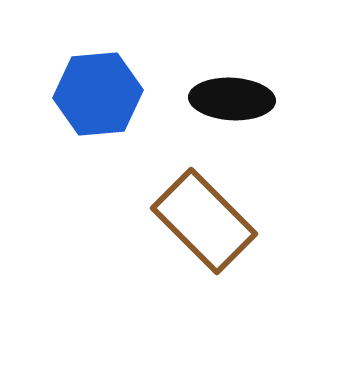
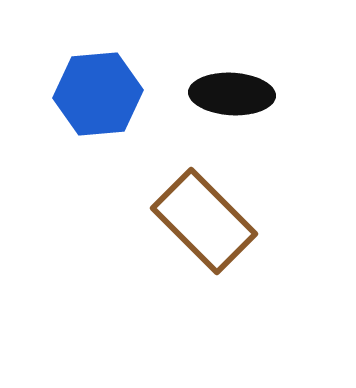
black ellipse: moved 5 px up
